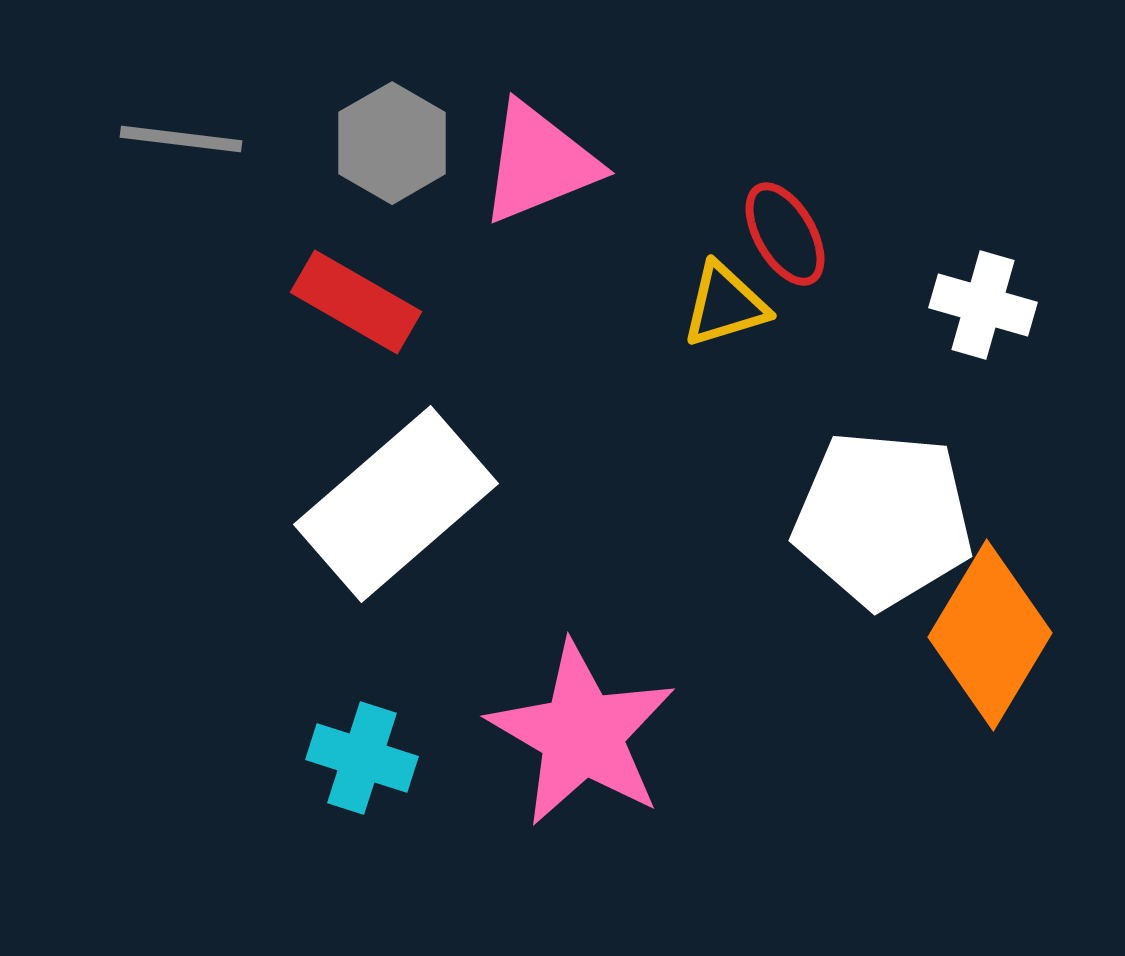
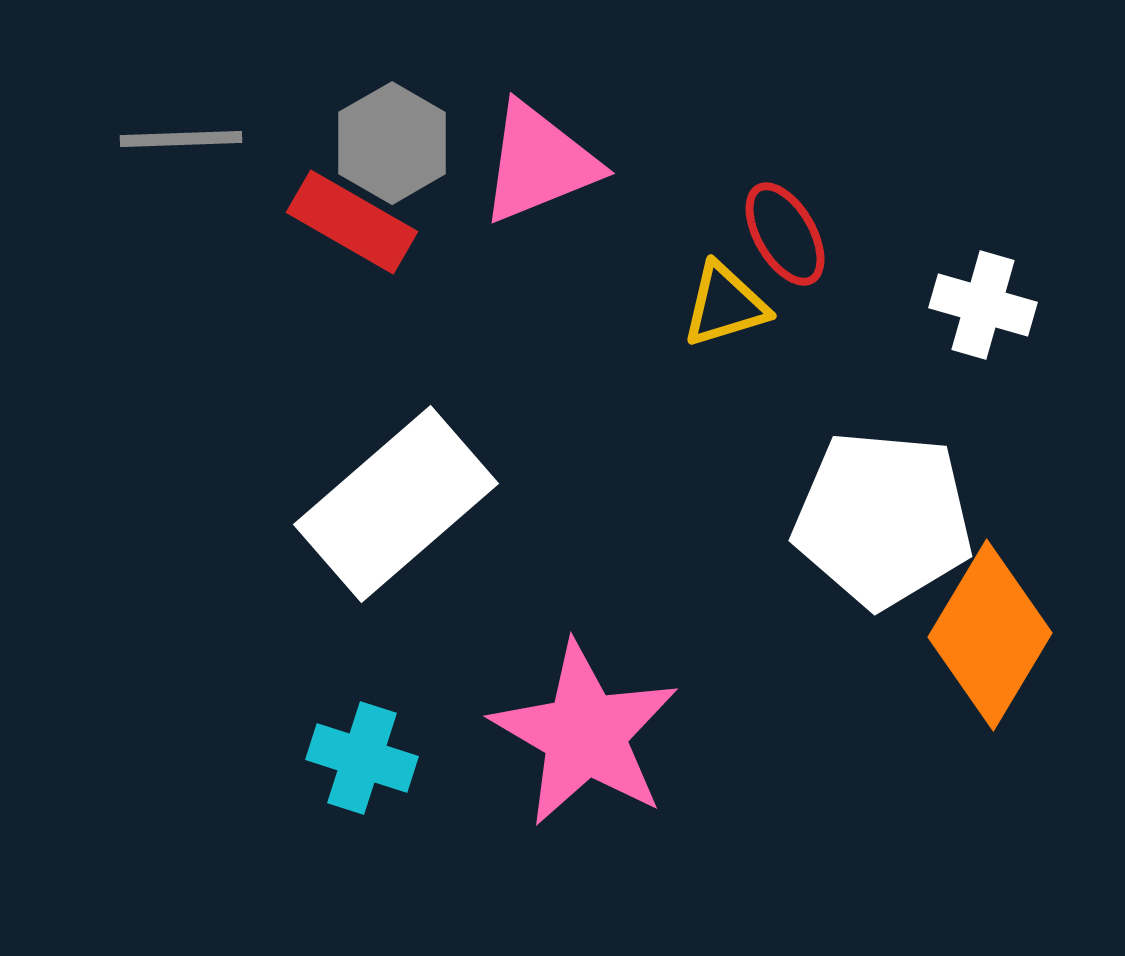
gray line: rotated 9 degrees counterclockwise
red rectangle: moved 4 px left, 80 px up
pink star: moved 3 px right
